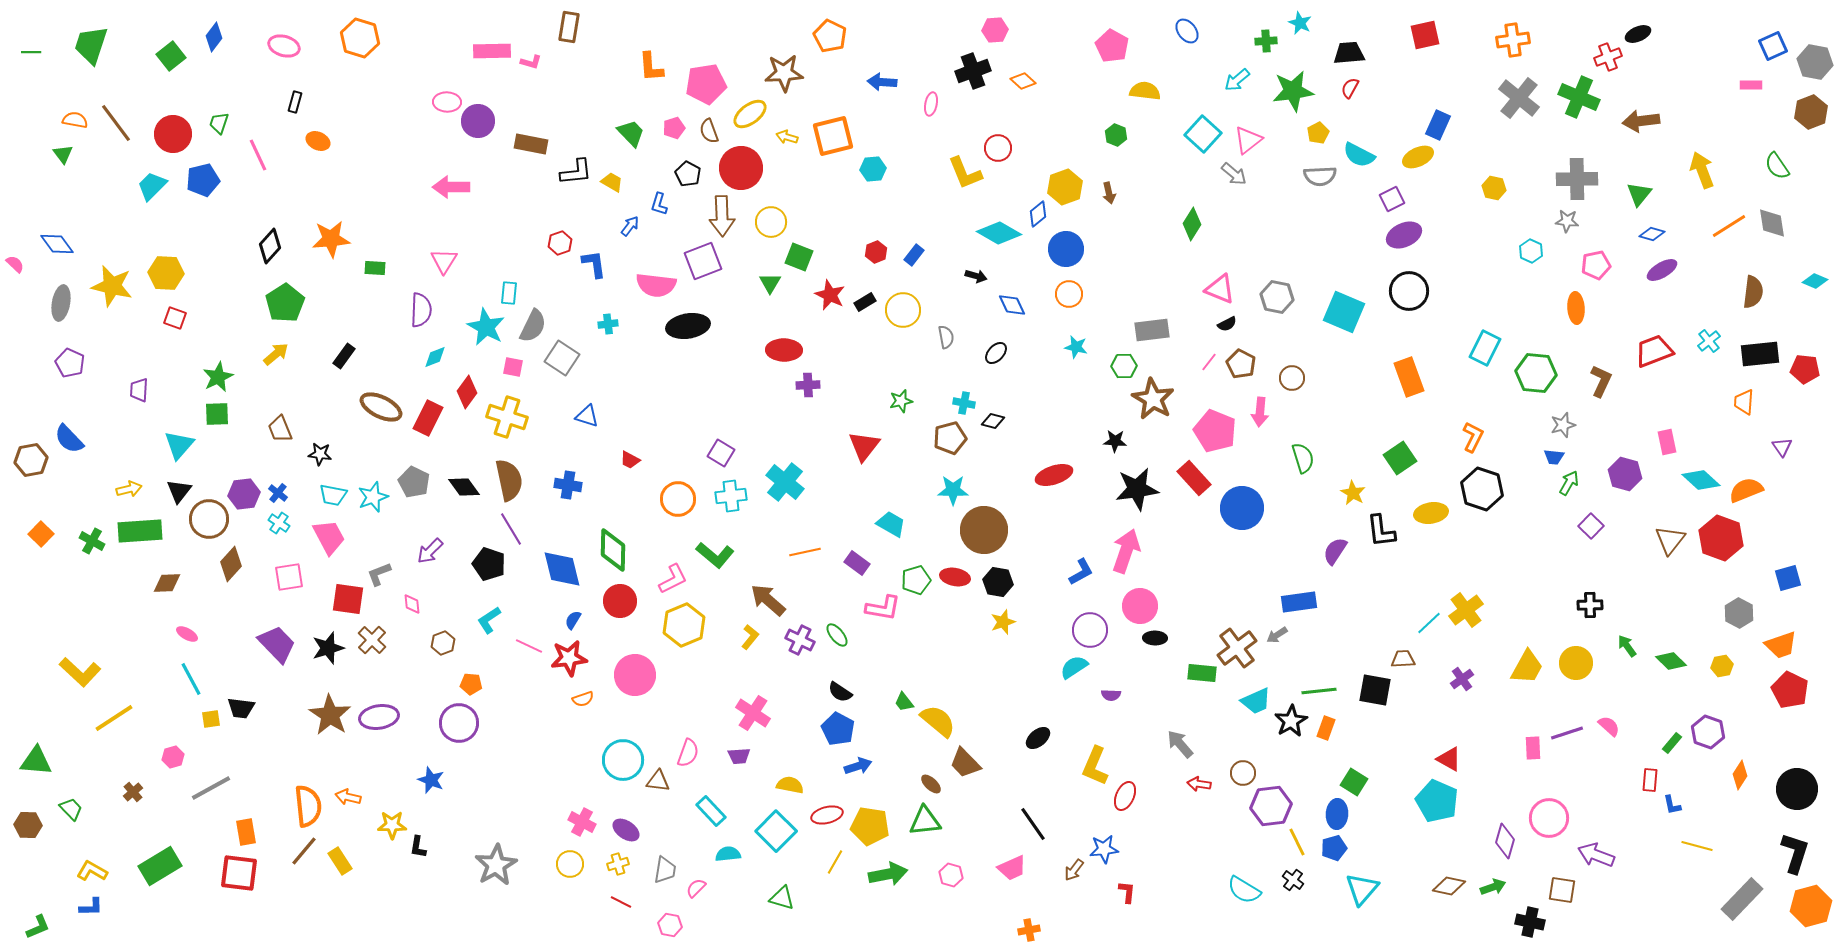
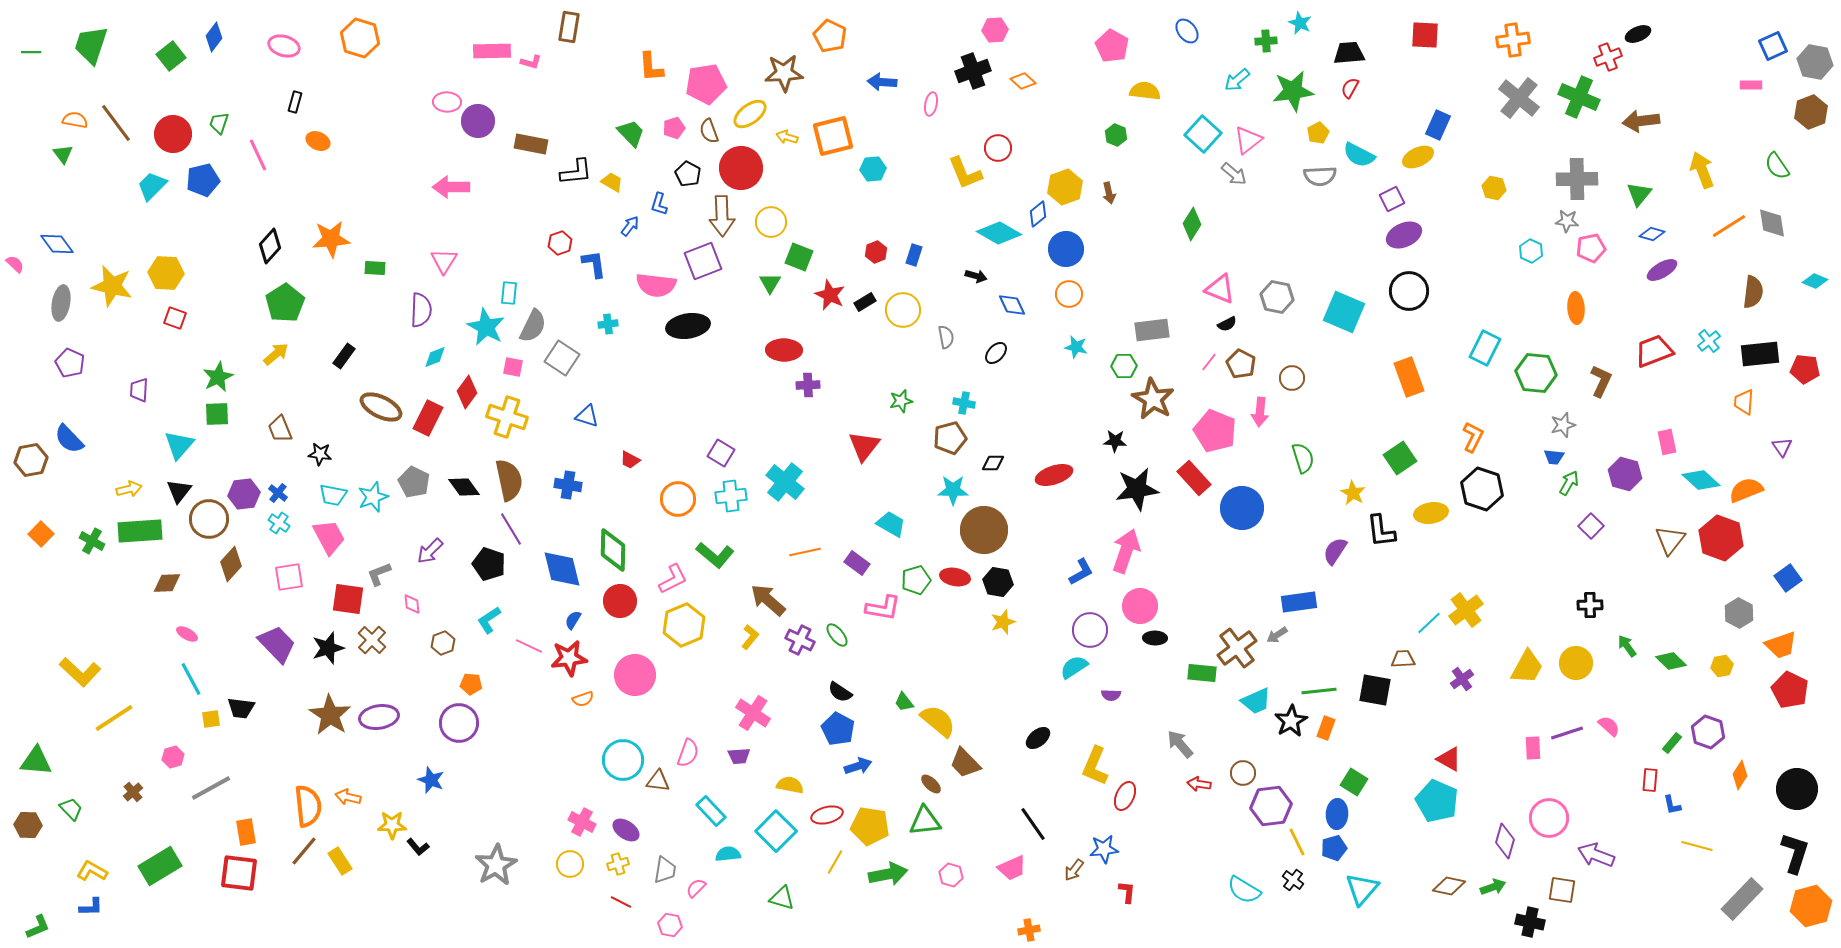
red square at (1425, 35): rotated 16 degrees clockwise
blue rectangle at (914, 255): rotated 20 degrees counterclockwise
pink pentagon at (1596, 265): moved 5 px left, 17 px up
black diamond at (993, 421): moved 42 px down; rotated 15 degrees counterclockwise
blue square at (1788, 578): rotated 20 degrees counterclockwise
black L-shape at (418, 847): rotated 50 degrees counterclockwise
